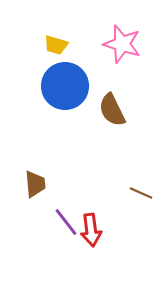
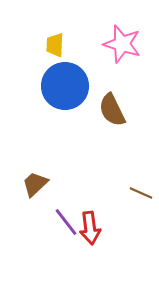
yellow trapezoid: moved 1 px left; rotated 75 degrees clockwise
brown trapezoid: rotated 128 degrees counterclockwise
red arrow: moved 1 px left, 2 px up
